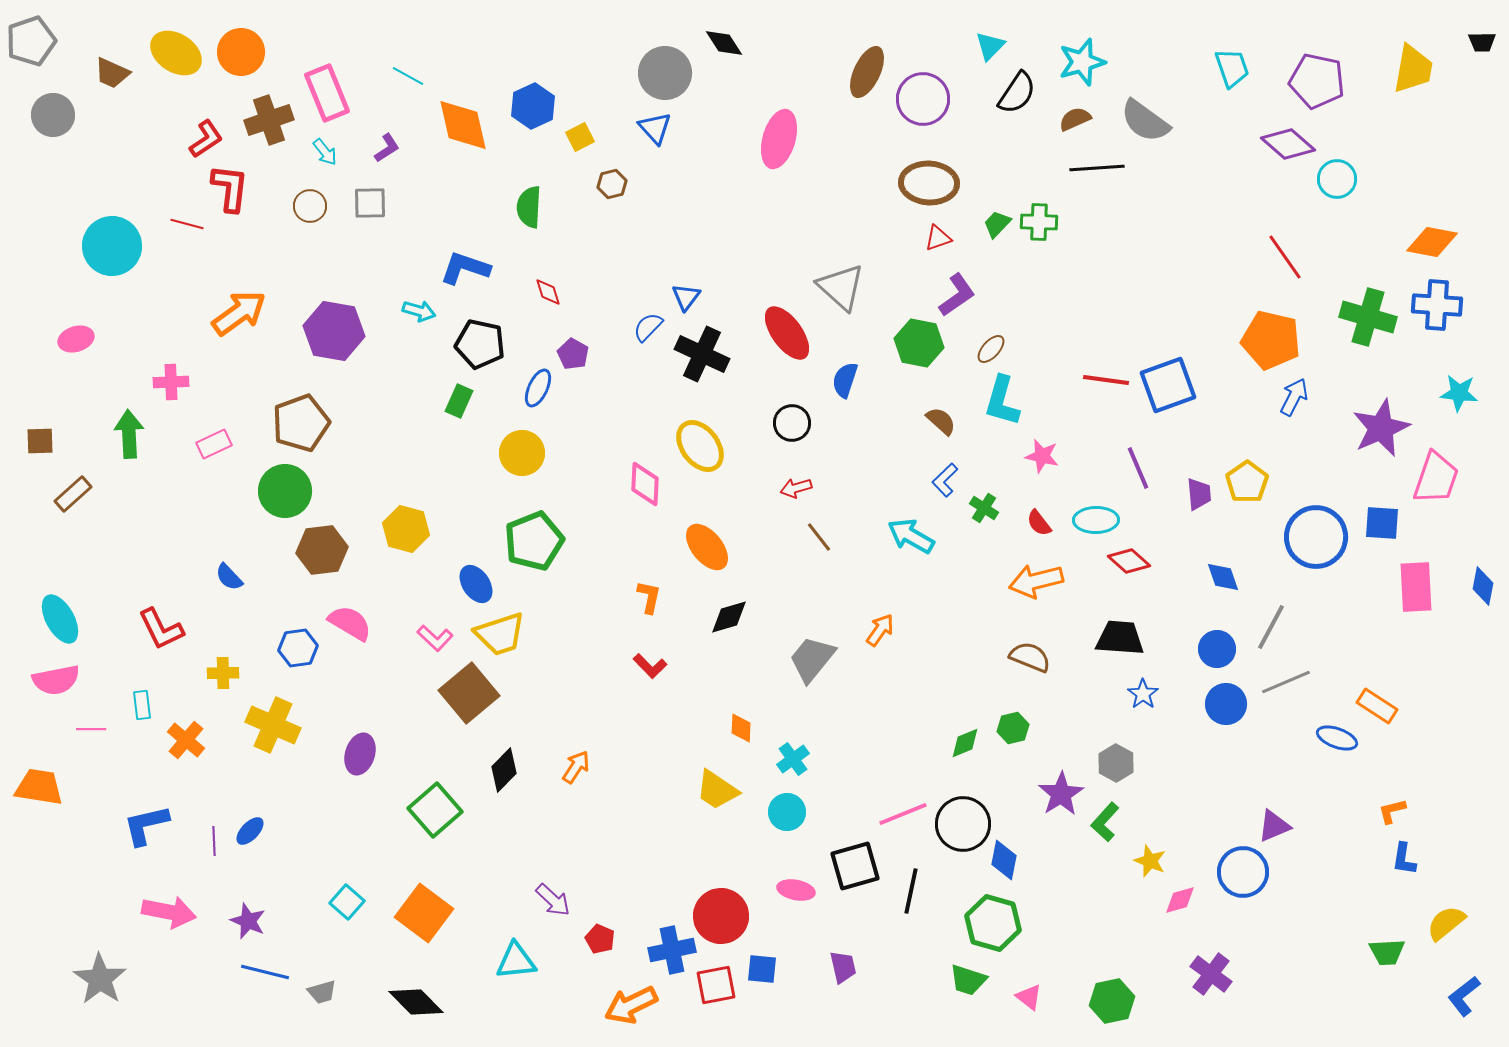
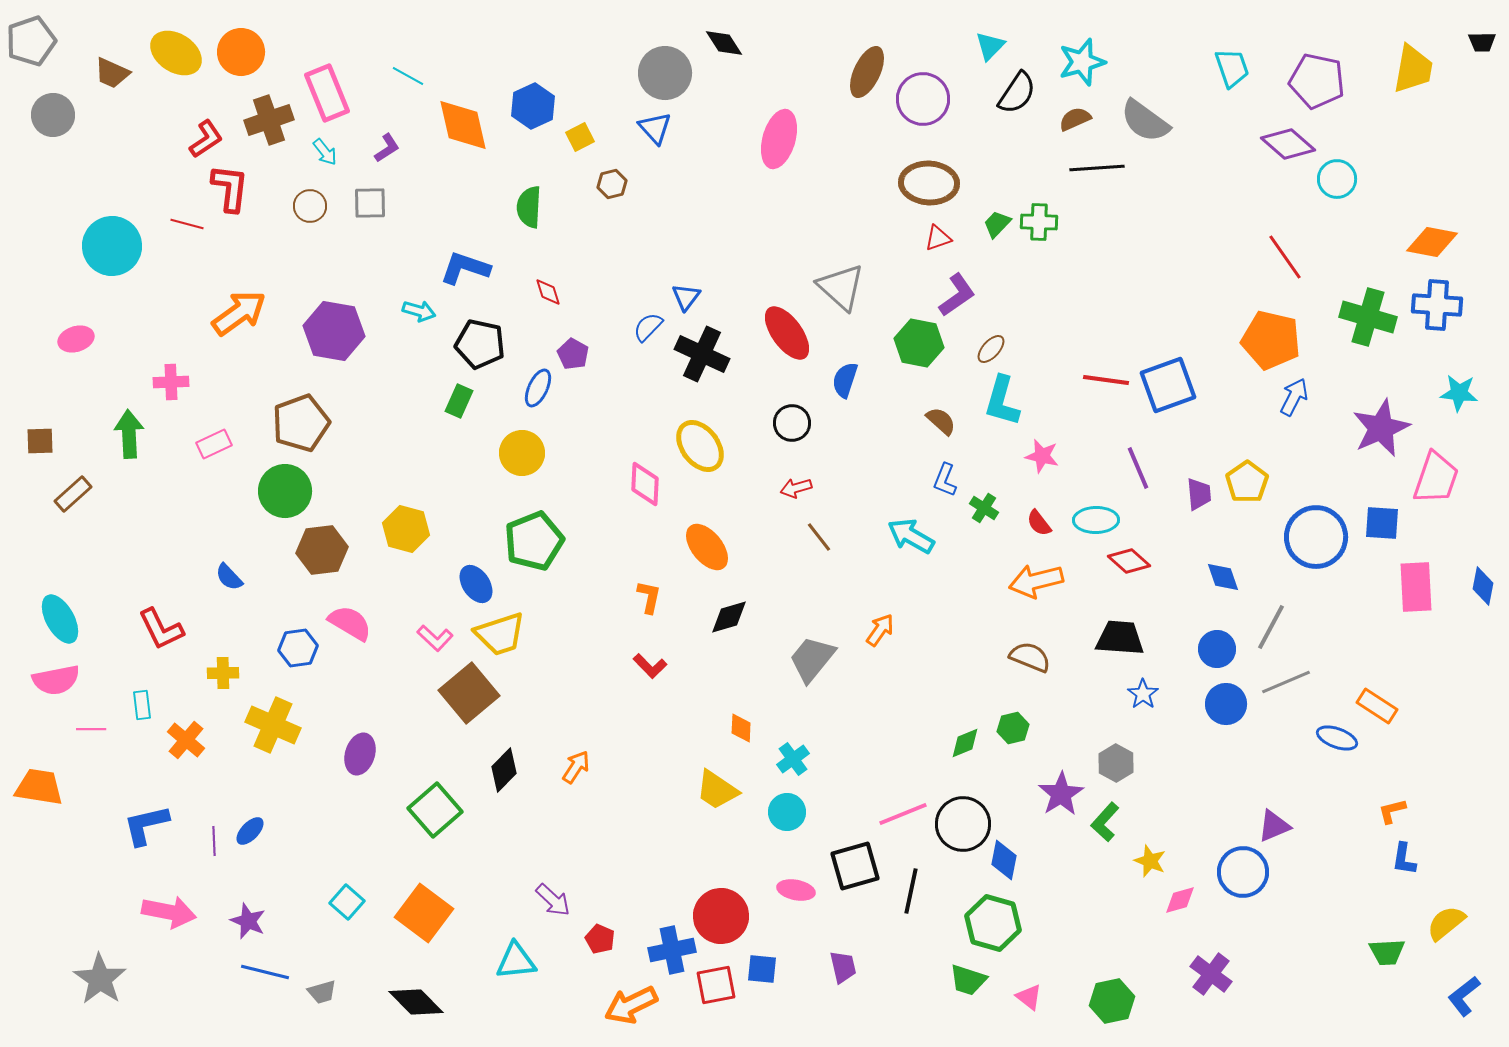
blue L-shape at (945, 480): rotated 24 degrees counterclockwise
